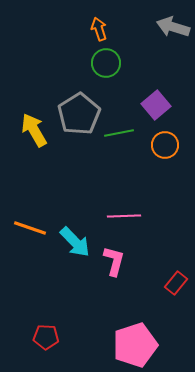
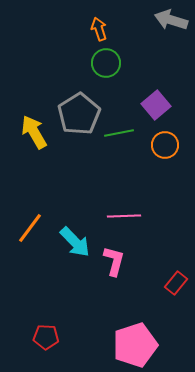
gray arrow: moved 2 px left, 7 px up
yellow arrow: moved 2 px down
orange line: rotated 72 degrees counterclockwise
